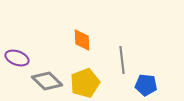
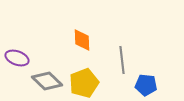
yellow pentagon: moved 1 px left
